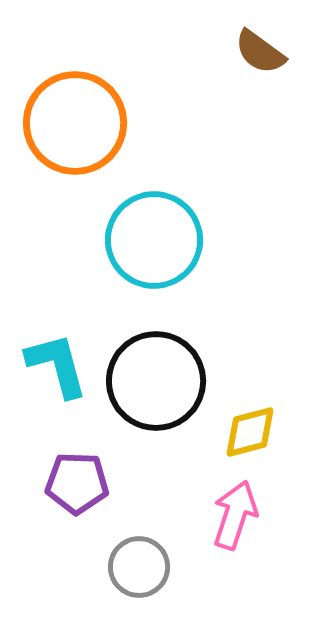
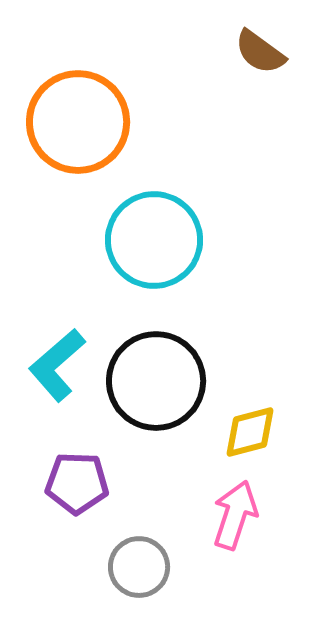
orange circle: moved 3 px right, 1 px up
cyan L-shape: rotated 116 degrees counterclockwise
